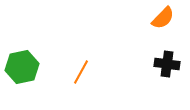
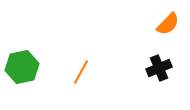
orange semicircle: moved 5 px right, 6 px down
black cross: moved 8 px left, 4 px down; rotated 30 degrees counterclockwise
